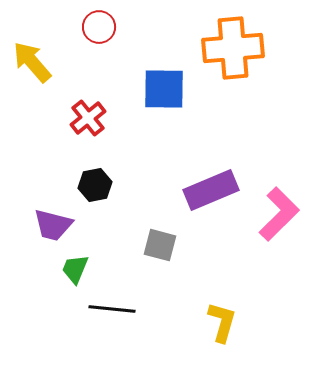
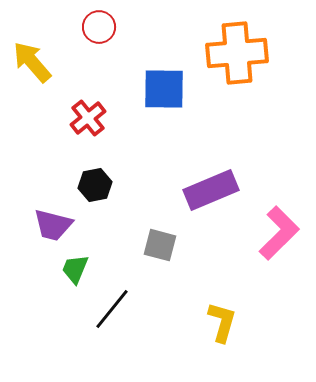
orange cross: moved 4 px right, 5 px down
pink L-shape: moved 19 px down
black line: rotated 57 degrees counterclockwise
